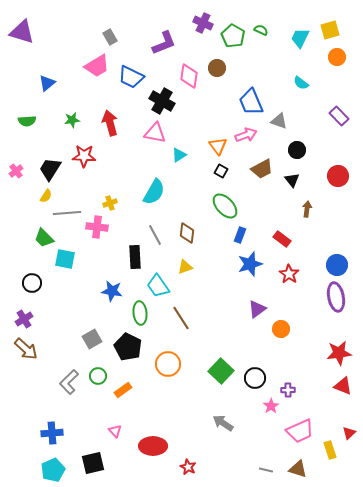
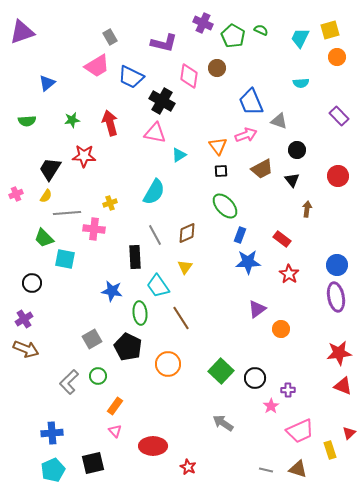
purple triangle at (22, 32): rotated 36 degrees counterclockwise
purple L-shape at (164, 43): rotated 36 degrees clockwise
cyan semicircle at (301, 83): rotated 42 degrees counterclockwise
pink cross at (16, 171): moved 23 px down; rotated 16 degrees clockwise
black square at (221, 171): rotated 32 degrees counterclockwise
pink cross at (97, 227): moved 3 px left, 2 px down
brown diamond at (187, 233): rotated 60 degrees clockwise
blue star at (250, 264): moved 2 px left, 2 px up; rotated 15 degrees clockwise
yellow triangle at (185, 267): rotated 35 degrees counterclockwise
brown arrow at (26, 349): rotated 20 degrees counterclockwise
orange rectangle at (123, 390): moved 8 px left, 16 px down; rotated 18 degrees counterclockwise
